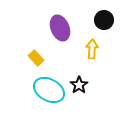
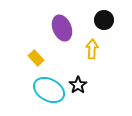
purple ellipse: moved 2 px right
black star: moved 1 px left
